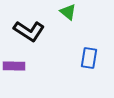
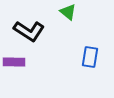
blue rectangle: moved 1 px right, 1 px up
purple rectangle: moved 4 px up
